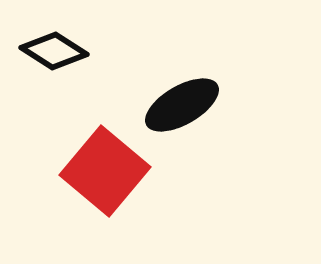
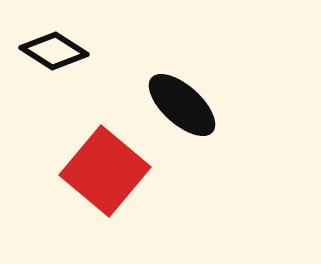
black ellipse: rotated 72 degrees clockwise
